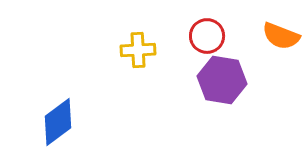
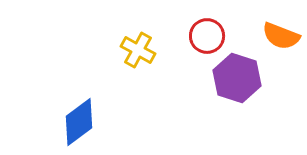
yellow cross: rotated 32 degrees clockwise
purple hexagon: moved 15 px right, 2 px up; rotated 9 degrees clockwise
blue diamond: moved 21 px right
